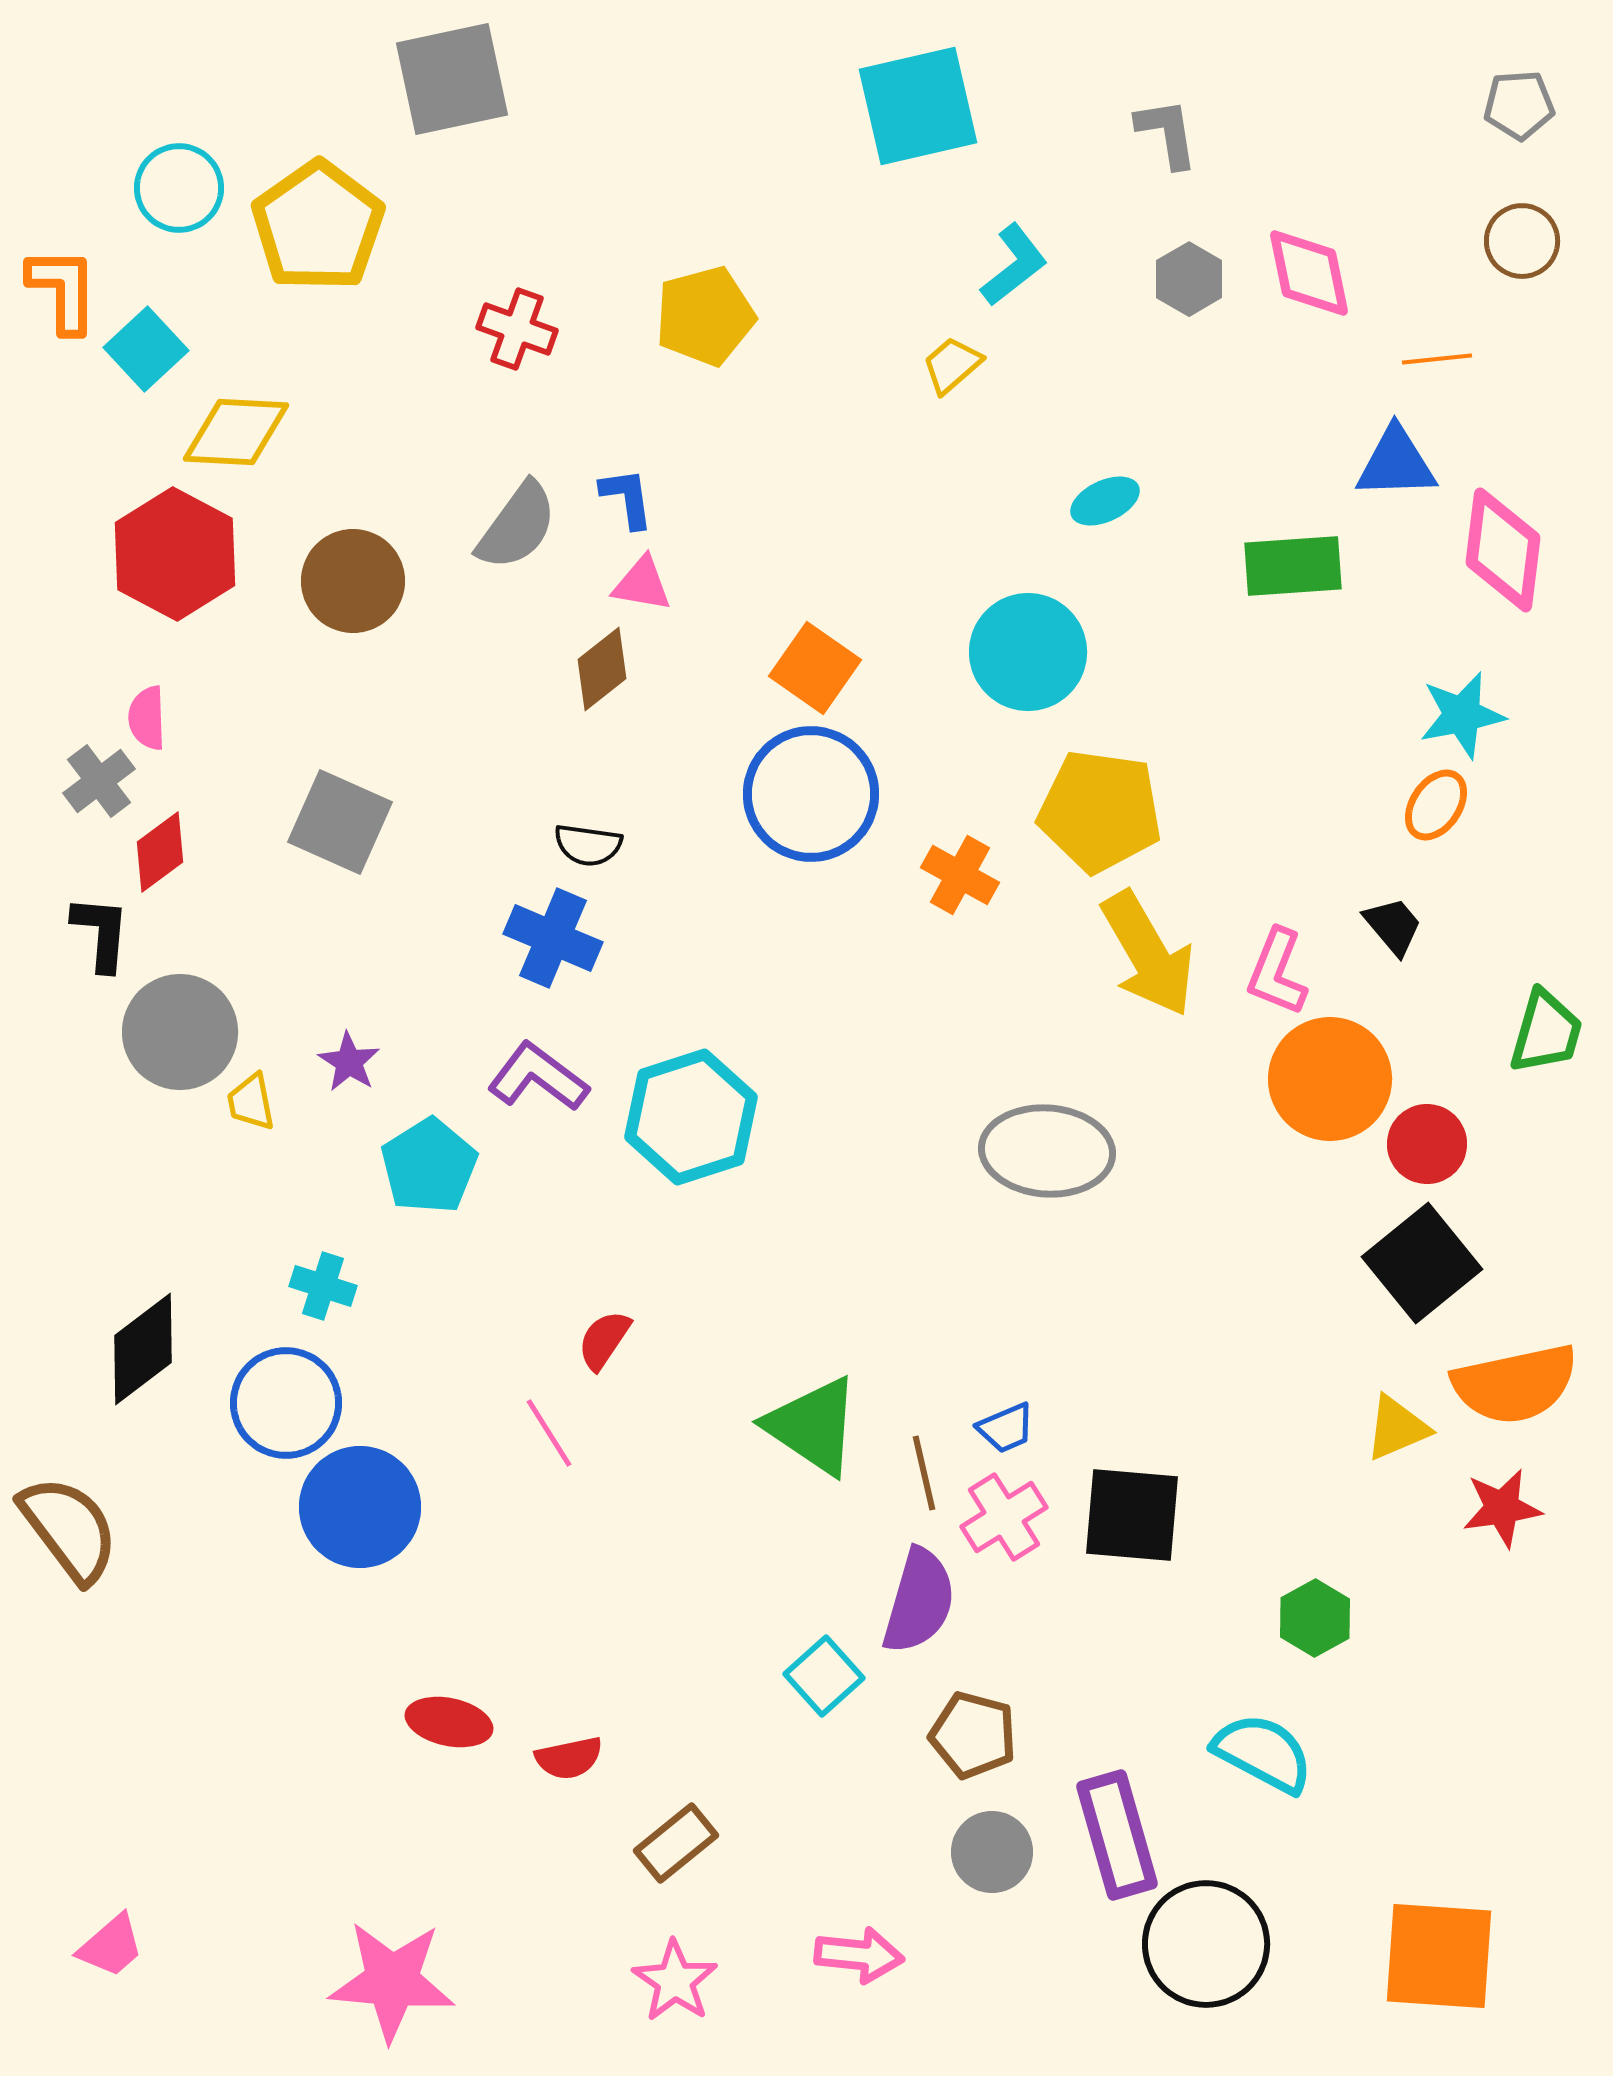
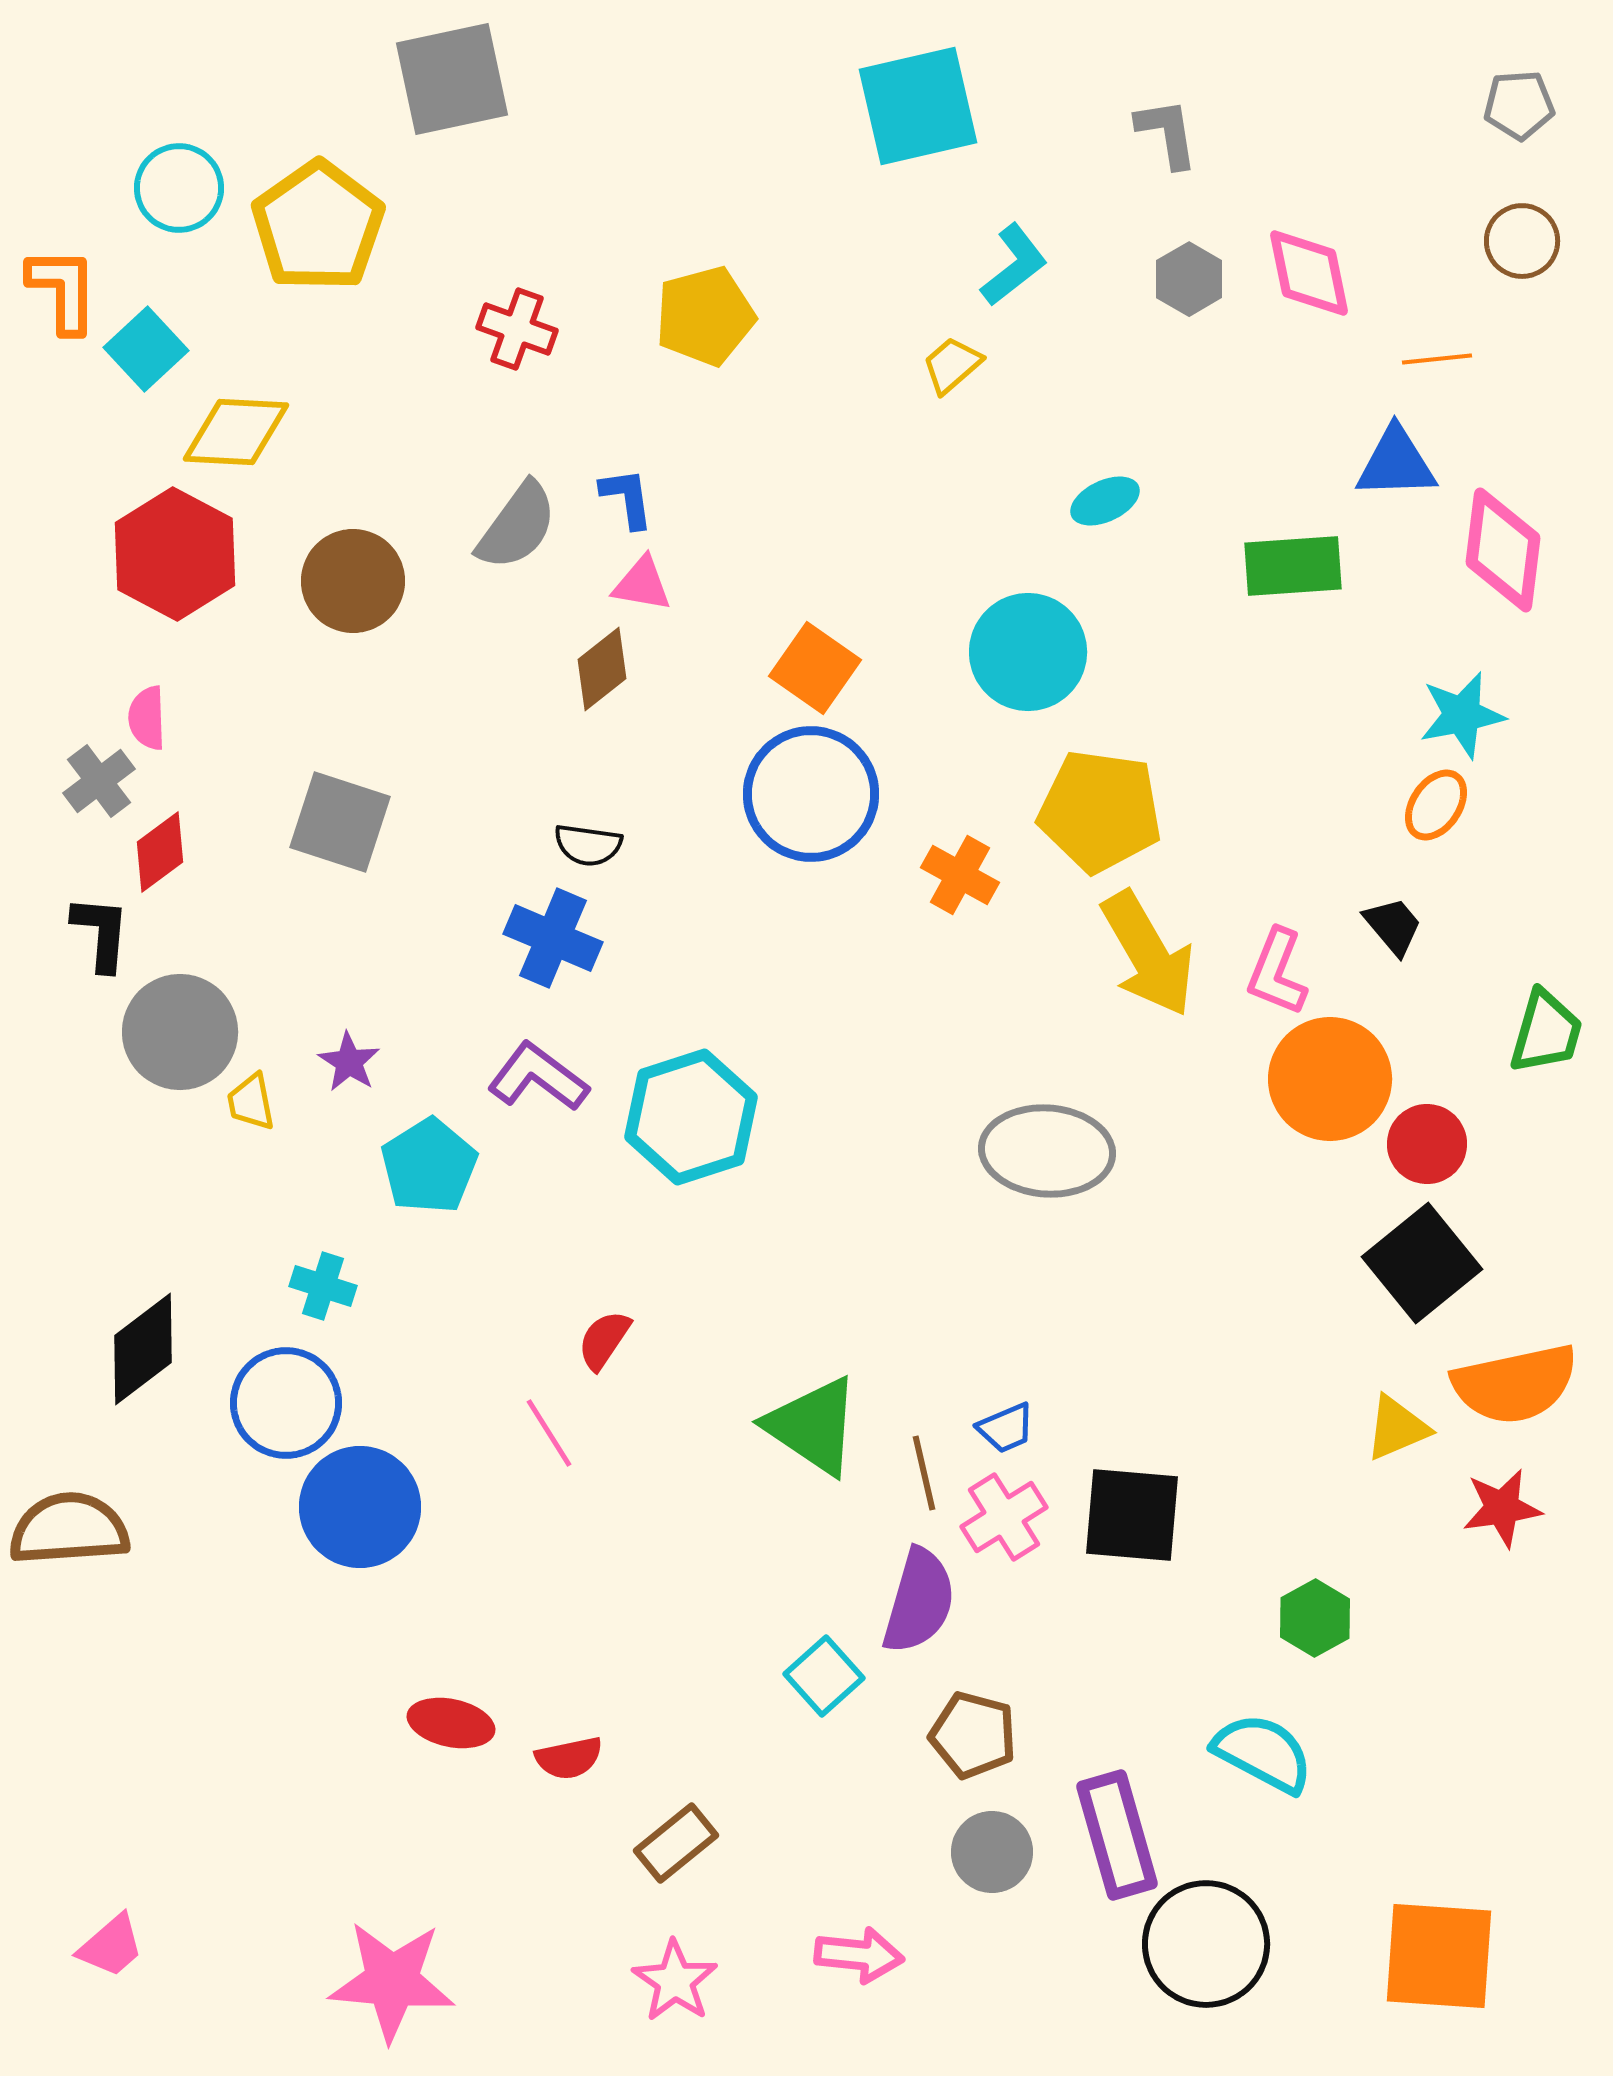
gray square at (340, 822): rotated 6 degrees counterclockwise
brown semicircle at (69, 1529): rotated 57 degrees counterclockwise
red ellipse at (449, 1722): moved 2 px right, 1 px down
